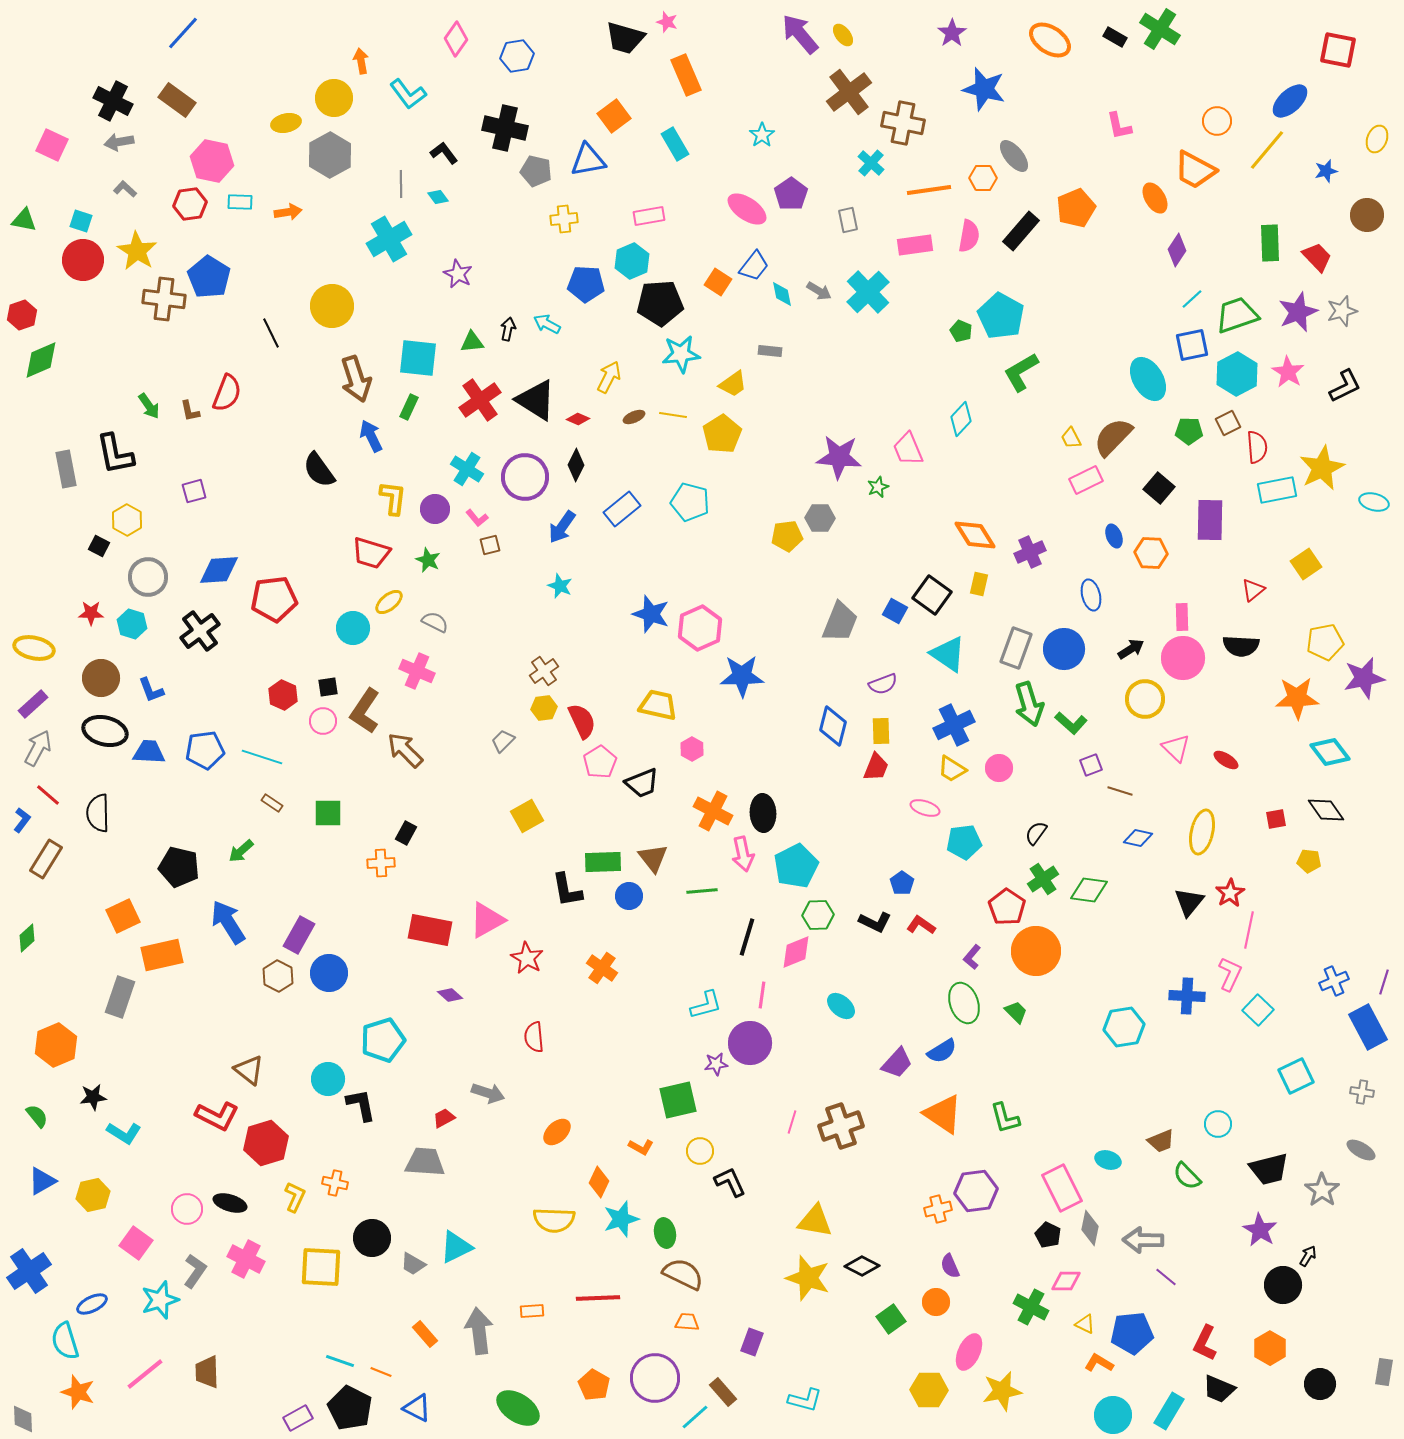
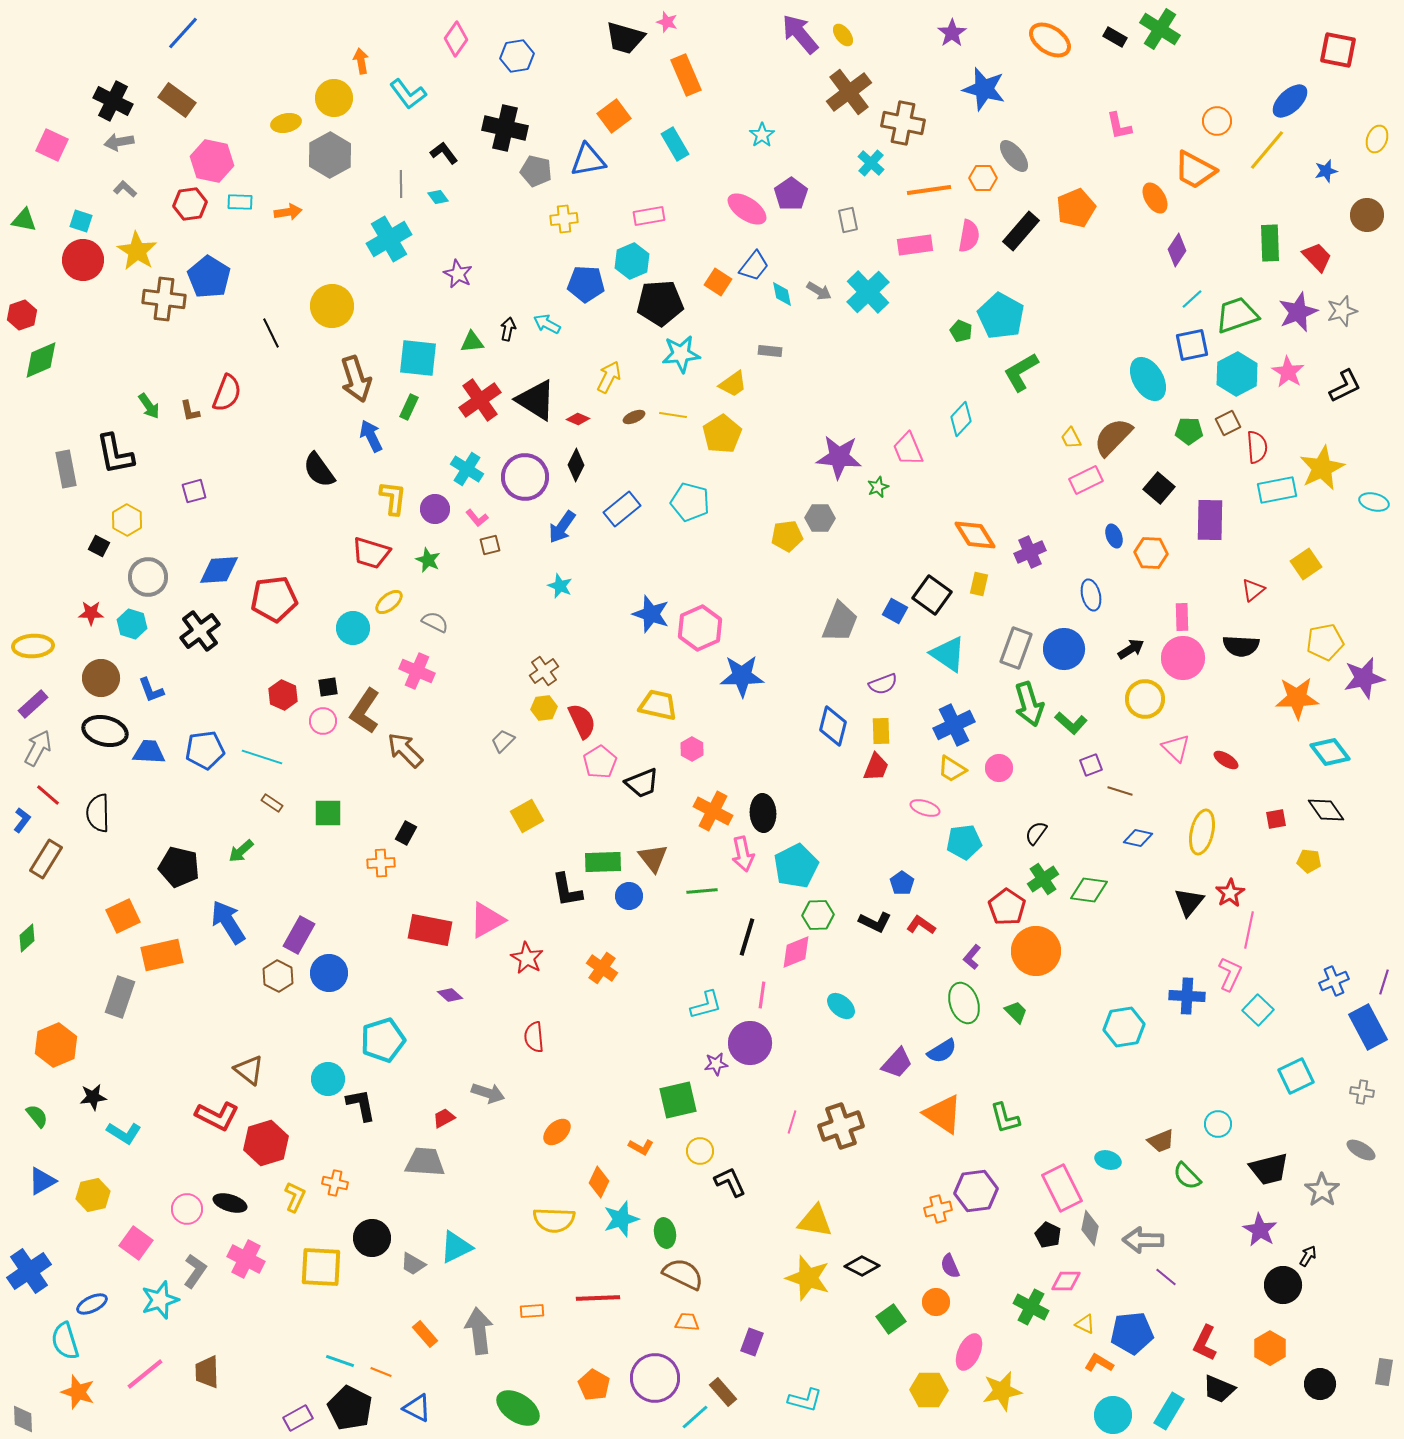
yellow ellipse at (34, 648): moved 1 px left, 2 px up; rotated 15 degrees counterclockwise
